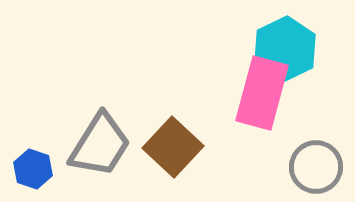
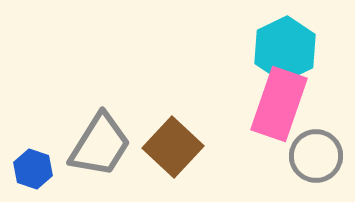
pink rectangle: moved 17 px right, 11 px down; rotated 4 degrees clockwise
gray circle: moved 11 px up
